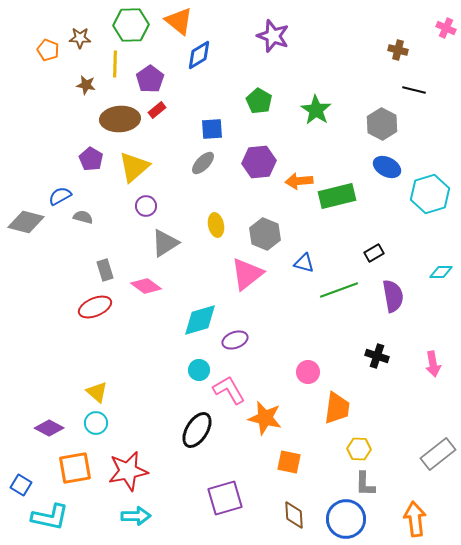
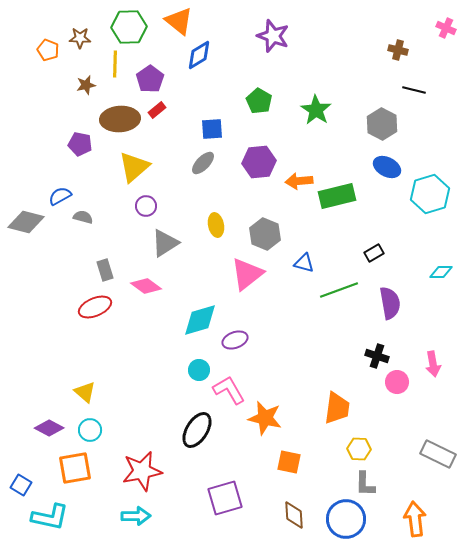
green hexagon at (131, 25): moved 2 px left, 2 px down
brown star at (86, 85): rotated 24 degrees counterclockwise
purple pentagon at (91, 159): moved 11 px left, 15 px up; rotated 20 degrees counterclockwise
purple semicircle at (393, 296): moved 3 px left, 7 px down
pink circle at (308, 372): moved 89 px right, 10 px down
yellow triangle at (97, 392): moved 12 px left
cyan circle at (96, 423): moved 6 px left, 7 px down
gray rectangle at (438, 454): rotated 64 degrees clockwise
red star at (128, 471): moved 14 px right
